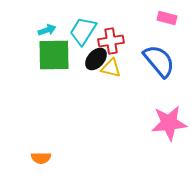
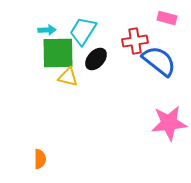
cyan arrow: rotated 18 degrees clockwise
red cross: moved 24 px right
green square: moved 4 px right, 2 px up
blue semicircle: rotated 12 degrees counterclockwise
yellow triangle: moved 43 px left, 9 px down
orange semicircle: moved 1 px left, 1 px down; rotated 90 degrees counterclockwise
